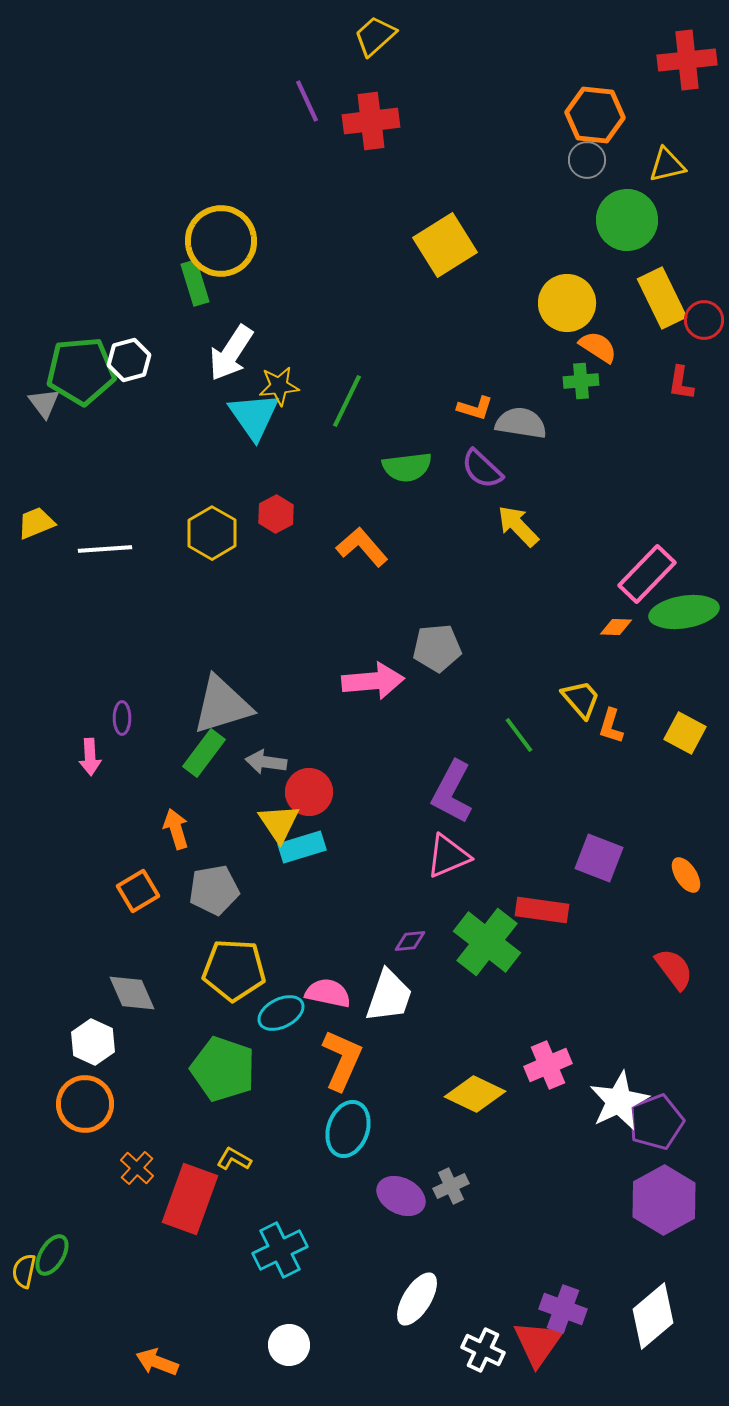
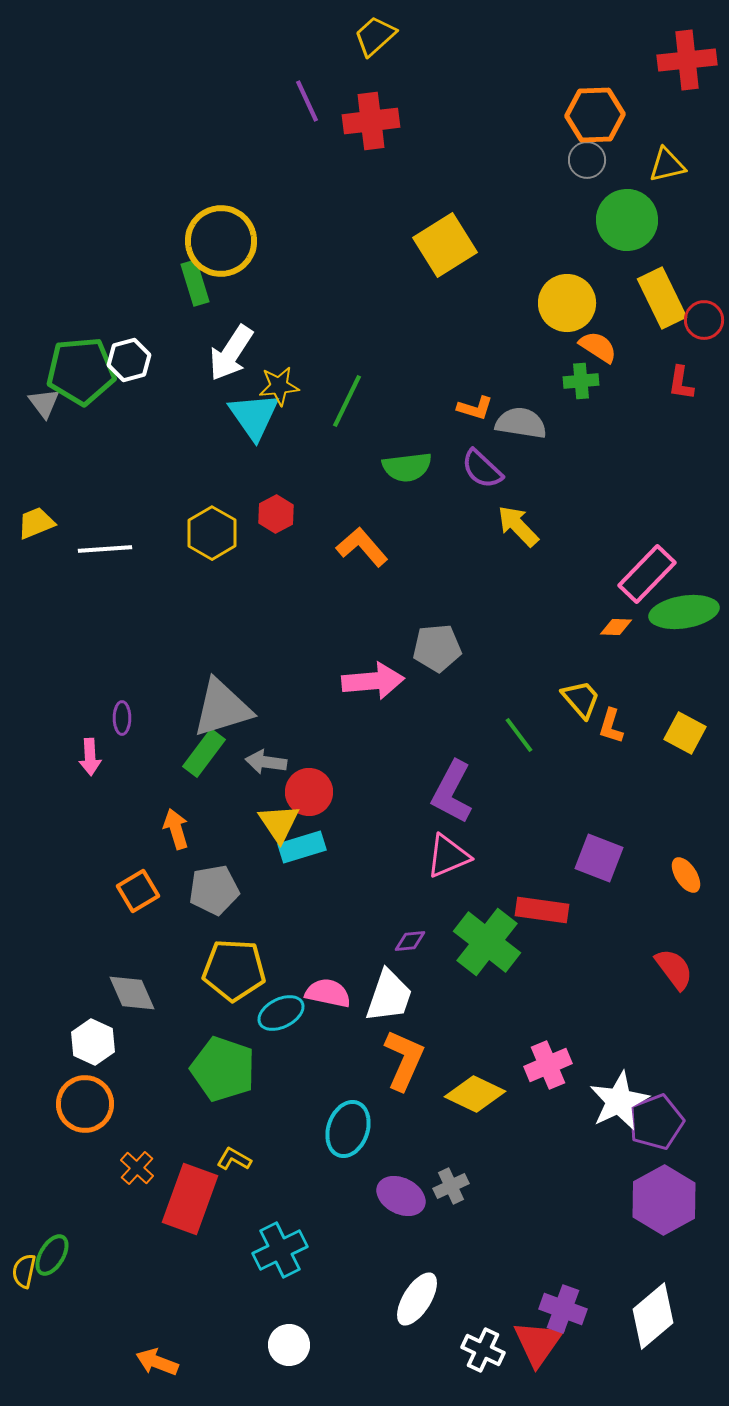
orange hexagon at (595, 115): rotated 8 degrees counterclockwise
gray triangle at (222, 705): moved 3 px down
orange L-shape at (342, 1060): moved 62 px right
